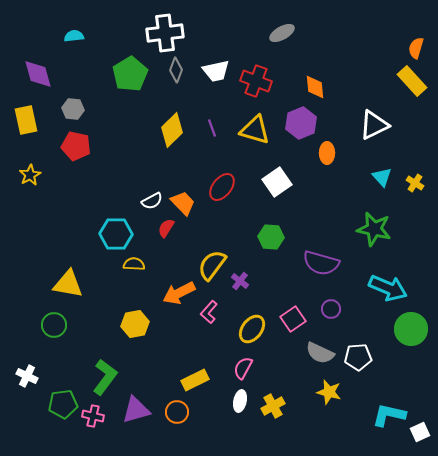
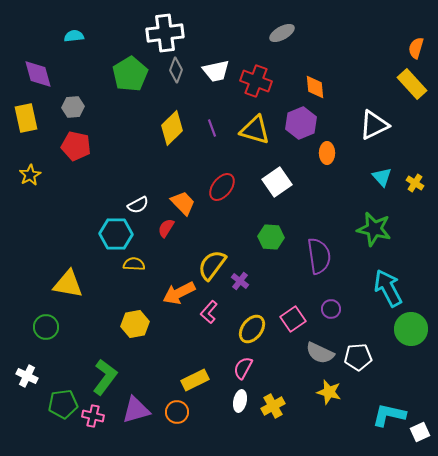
yellow rectangle at (412, 81): moved 3 px down
gray hexagon at (73, 109): moved 2 px up; rotated 10 degrees counterclockwise
yellow rectangle at (26, 120): moved 2 px up
yellow diamond at (172, 130): moved 2 px up
white semicircle at (152, 201): moved 14 px left, 4 px down
purple semicircle at (321, 263): moved 2 px left, 7 px up; rotated 114 degrees counterclockwise
cyan arrow at (388, 288): rotated 141 degrees counterclockwise
green circle at (54, 325): moved 8 px left, 2 px down
